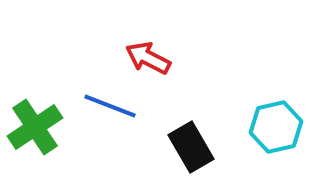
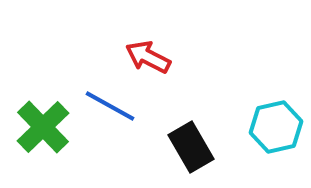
red arrow: moved 1 px up
blue line: rotated 8 degrees clockwise
green cross: moved 8 px right; rotated 10 degrees counterclockwise
